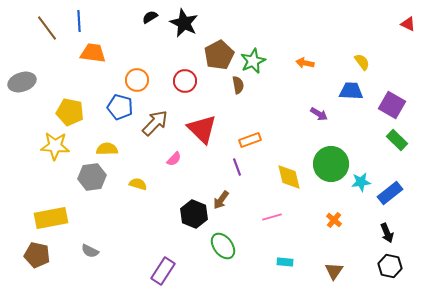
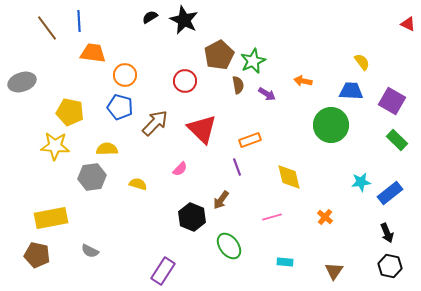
black star at (184, 23): moved 3 px up
orange arrow at (305, 63): moved 2 px left, 18 px down
orange circle at (137, 80): moved 12 px left, 5 px up
purple square at (392, 105): moved 4 px up
purple arrow at (319, 114): moved 52 px left, 20 px up
pink semicircle at (174, 159): moved 6 px right, 10 px down
green circle at (331, 164): moved 39 px up
black hexagon at (194, 214): moved 2 px left, 3 px down
orange cross at (334, 220): moved 9 px left, 3 px up
green ellipse at (223, 246): moved 6 px right
